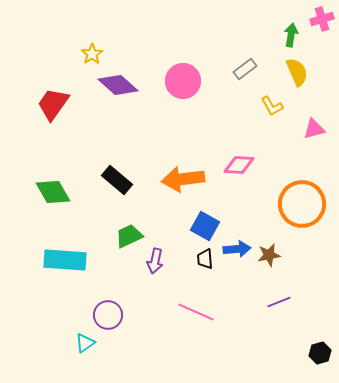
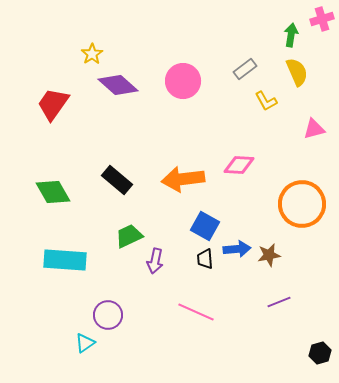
yellow L-shape: moved 6 px left, 5 px up
